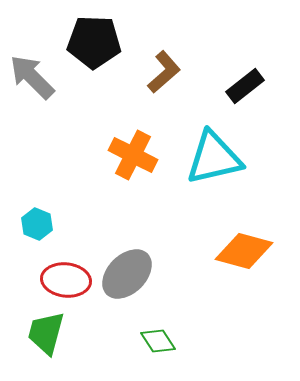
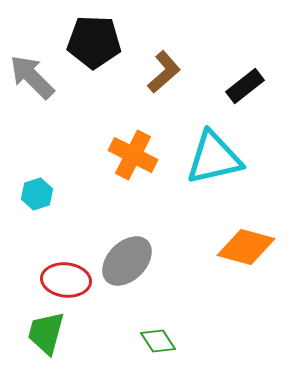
cyan hexagon: moved 30 px up; rotated 20 degrees clockwise
orange diamond: moved 2 px right, 4 px up
gray ellipse: moved 13 px up
